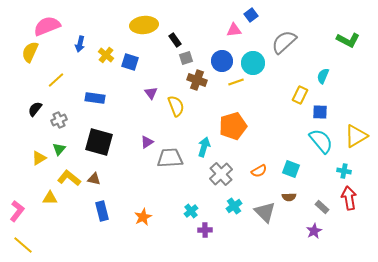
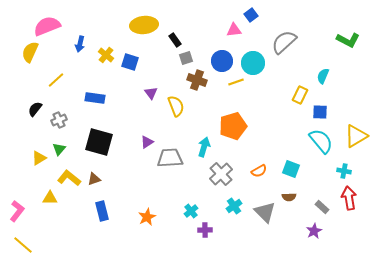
brown triangle at (94, 179): rotated 32 degrees counterclockwise
orange star at (143, 217): moved 4 px right
